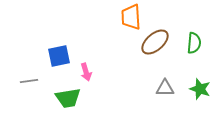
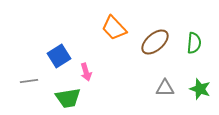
orange trapezoid: moved 17 px left, 11 px down; rotated 40 degrees counterclockwise
blue square: rotated 20 degrees counterclockwise
